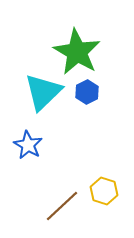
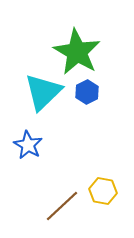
yellow hexagon: moved 1 px left; rotated 8 degrees counterclockwise
